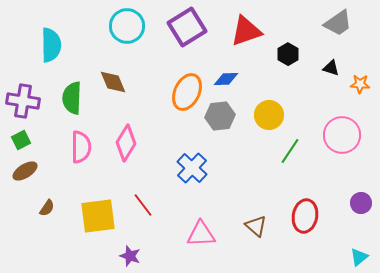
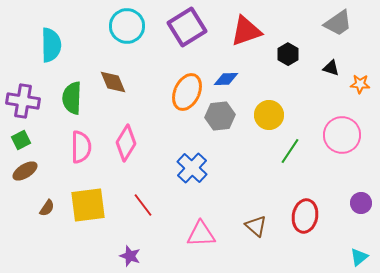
yellow square: moved 10 px left, 11 px up
